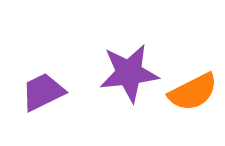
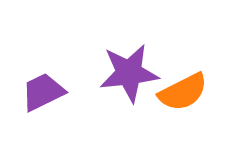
orange semicircle: moved 10 px left
